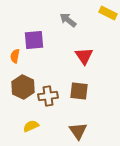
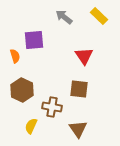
yellow rectangle: moved 9 px left, 3 px down; rotated 18 degrees clockwise
gray arrow: moved 4 px left, 3 px up
orange semicircle: rotated 152 degrees clockwise
brown hexagon: moved 1 px left, 3 px down
brown square: moved 2 px up
brown cross: moved 4 px right, 11 px down; rotated 18 degrees clockwise
yellow semicircle: rotated 42 degrees counterclockwise
brown triangle: moved 2 px up
